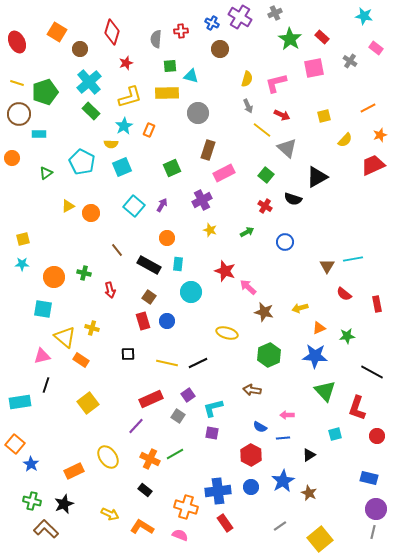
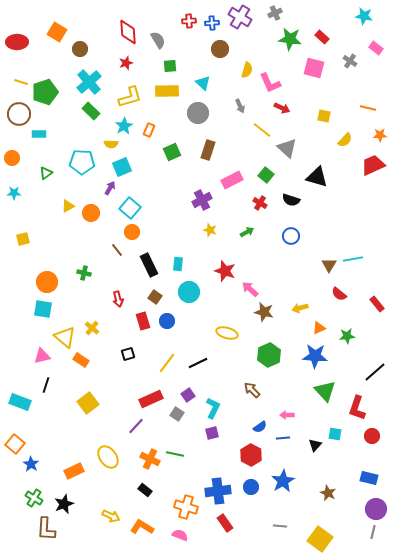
blue cross at (212, 23): rotated 32 degrees counterclockwise
red cross at (181, 31): moved 8 px right, 10 px up
red diamond at (112, 32): moved 16 px right; rotated 20 degrees counterclockwise
gray semicircle at (156, 39): moved 2 px right, 1 px down; rotated 144 degrees clockwise
green star at (290, 39): rotated 25 degrees counterclockwise
red ellipse at (17, 42): rotated 65 degrees counterclockwise
pink square at (314, 68): rotated 25 degrees clockwise
cyan triangle at (191, 76): moved 12 px right, 7 px down; rotated 28 degrees clockwise
yellow semicircle at (247, 79): moved 9 px up
yellow line at (17, 83): moved 4 px right, 1 px up
pink L-shape at (276, 83): moved 6 px left; rotated 100 degrees counterclockwise
yellow rectangle at (167, 93): moved 2 px up
gray arrow at (248, 106): moved 8 px left
orange line at (368, 108): rotated 42 degrees clockwise
red arrow at (282, 115): moved 7 px up
yellow square at (324, 116): rotated 24 degrees clockwise
orange star at (380, 135): rotated 16 degrees clockwise
cyan pentagon at (82, 162): rotated 25 degrees counterclockwise
green square at (172, 168): moved 16 px up
pink rectangle at (224, 173): moved 8 px right, 7 px down
black triangle at (317, 177): rotated 45 degrees clockwise
black semicircle at (293, 199): moved 2 px left, 1 px down
purple arrow at (162, 205): moved 52 px left, 17 px up
cyan square at (134, 206): moved 4 px left, 2 px down
red cross at (265, 206): moved 5 px left, 3 px up
orange circle at (167, 238): moved 35 px left, 6 px up
blue circle at (285, 242): moved 6 px right, 6 px up
cyan star at (22, 264): moved 8 px left, 71 px up
black rectangle at (149, 265): rotated 35 degrees clockwise
brown triangle at (327, 266): moved 2 px right, 1 px up
orange circle at (54, 277): moved 7 px left, 5 px down
pink arrow at (248, 287): moved 2 px right, 2 px down
red arrow at (110, 290): moved 8 px right, 9 px down
cyan circle at (191, 292): moved 2 px left
red semicircle at (344, 294): moved 5 px left
brown square at (149, 297): moved 6 px right
red rectangle at (377, 304): rotated 28 degrees counterclockwise
yellow cross at (92, 328): rotated 24 degrees clockwise
black square at (128, 354): rotated 16 degrees counterclockwise
yellow line at (167, 363): rotated 65 degrees counterclockwise
black line at (372, 372): moved 3 px right; rotated 70 degrees counterclockwise
brown arrow at (252, 390): rotated 36 degrees clockwise
cyan rectangle at (20, 402): rotated 30 degrees clockwise
cyan L-shape at (213, 408): rotated 130 degrees clockwise
gray square at (178, 416): moved 1 px left, 2 px up
blue semicircle at (260, 427): rotated 64 degrees counterclockwise
purple square at (212, 433): rotated 24 degrees counterclockwise
cyan square at (335, 434): rotated 24 degrees clockwise
red circle at (377, 436): moved 5 px left
green line at (175, 454): rotated 42 degrees clockwise
black triangle at (309, 455): moved 6 px right, 10 px up; rotated 16 degrees counterclockwise
brown star at (309, 493): moved 19 px right
green cross at (32, 501): moved 2 px right, 3 px up; rotated 18 degrees clockwise
yellow arrow at (110, 514): moved 1 px right, 2 px down
gray line at (280, 526): rotated 40 degrees clockwise
brown L-shape at (46, 529): rotated 130 degrees counterclockwise
yellow square at (320, 539): rotated 15 degrees counterclockwise
